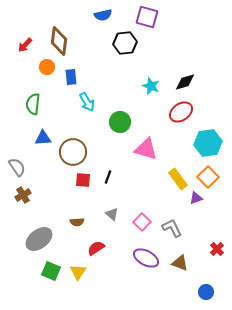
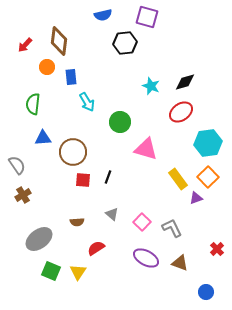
gray semicircle: moved 2 px up
